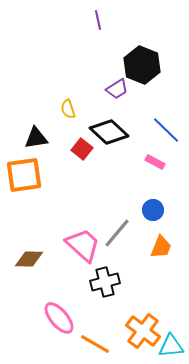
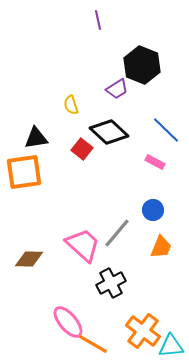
yellow semicircle: moved 3 px right, 4 px up
orange square: moved 3 px up
black cross: moved 6 px right, 1 px down; rotated 12 degrees counterclockwise
pink ellipse: moved 9 px right, 4 px down
orange line: moved 2 px left
